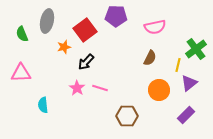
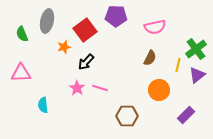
purple triangle: moved 8 px right, 8 px up
